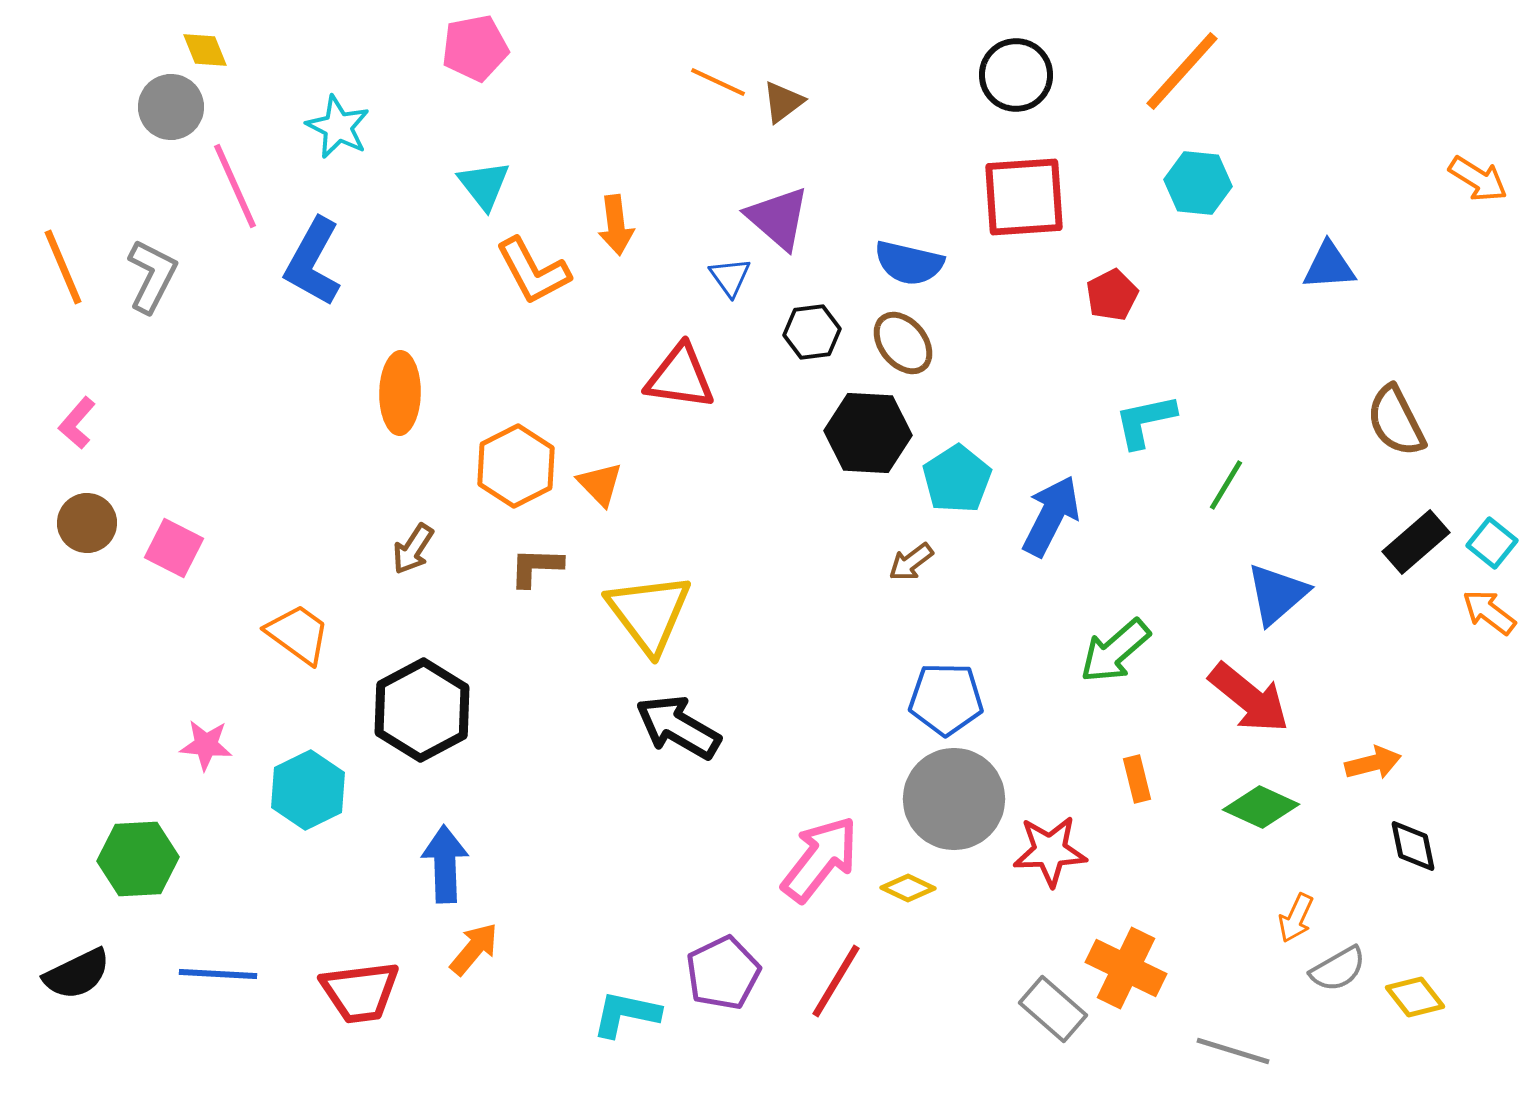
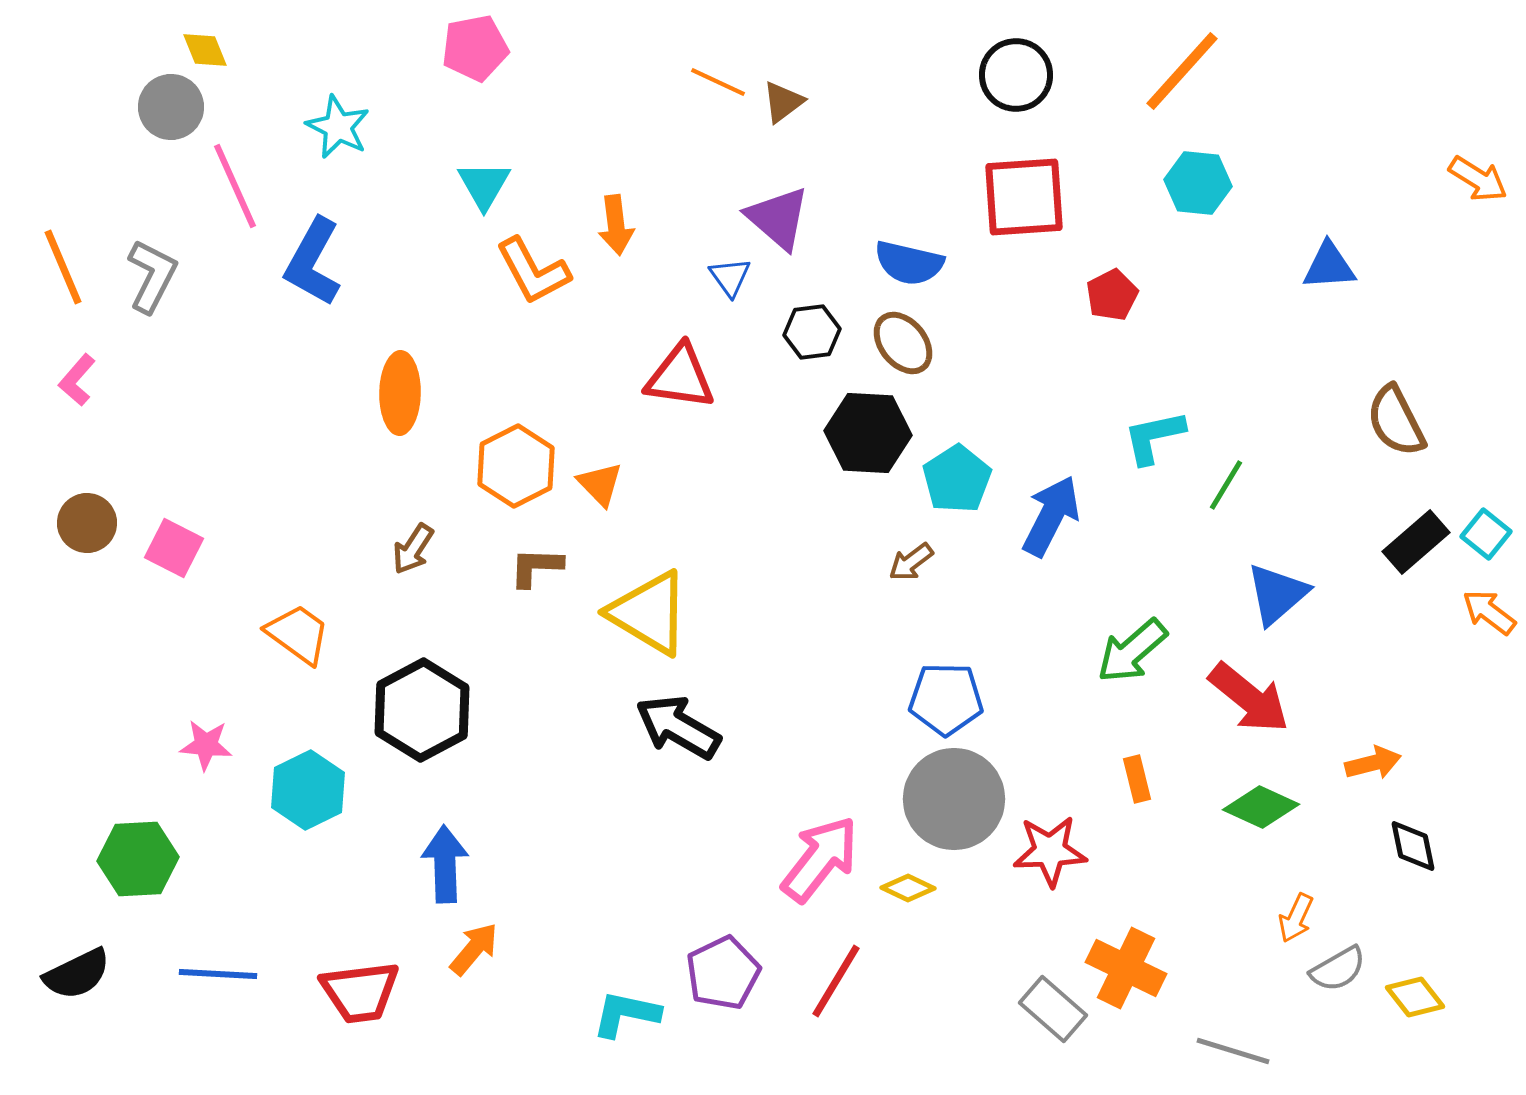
cyan triangle at (484, 185): rotated 8 degrees clockwise
cyan L-shape at (1145, 421): moved 9 px right, 16 px down
pink L-shape at (77, 423): moved 43 px up
cyan square at (1492, 543): moved 6 px left, 9 px up
yellow triangle at (649, 613): rotated 22 degrees counterclockwise
green arrow at (1115, 651): moved 17 px right
